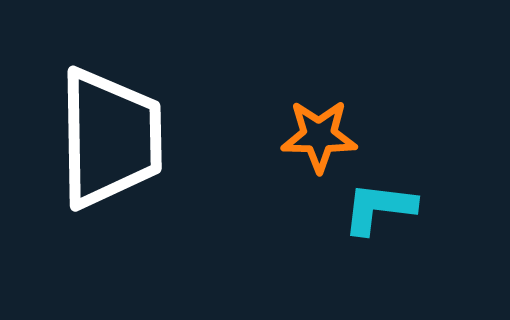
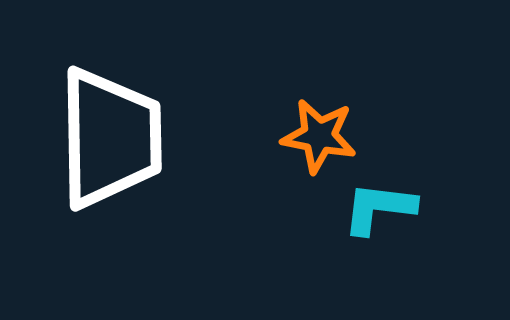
orange star: rotated 10 degrees clockwise
